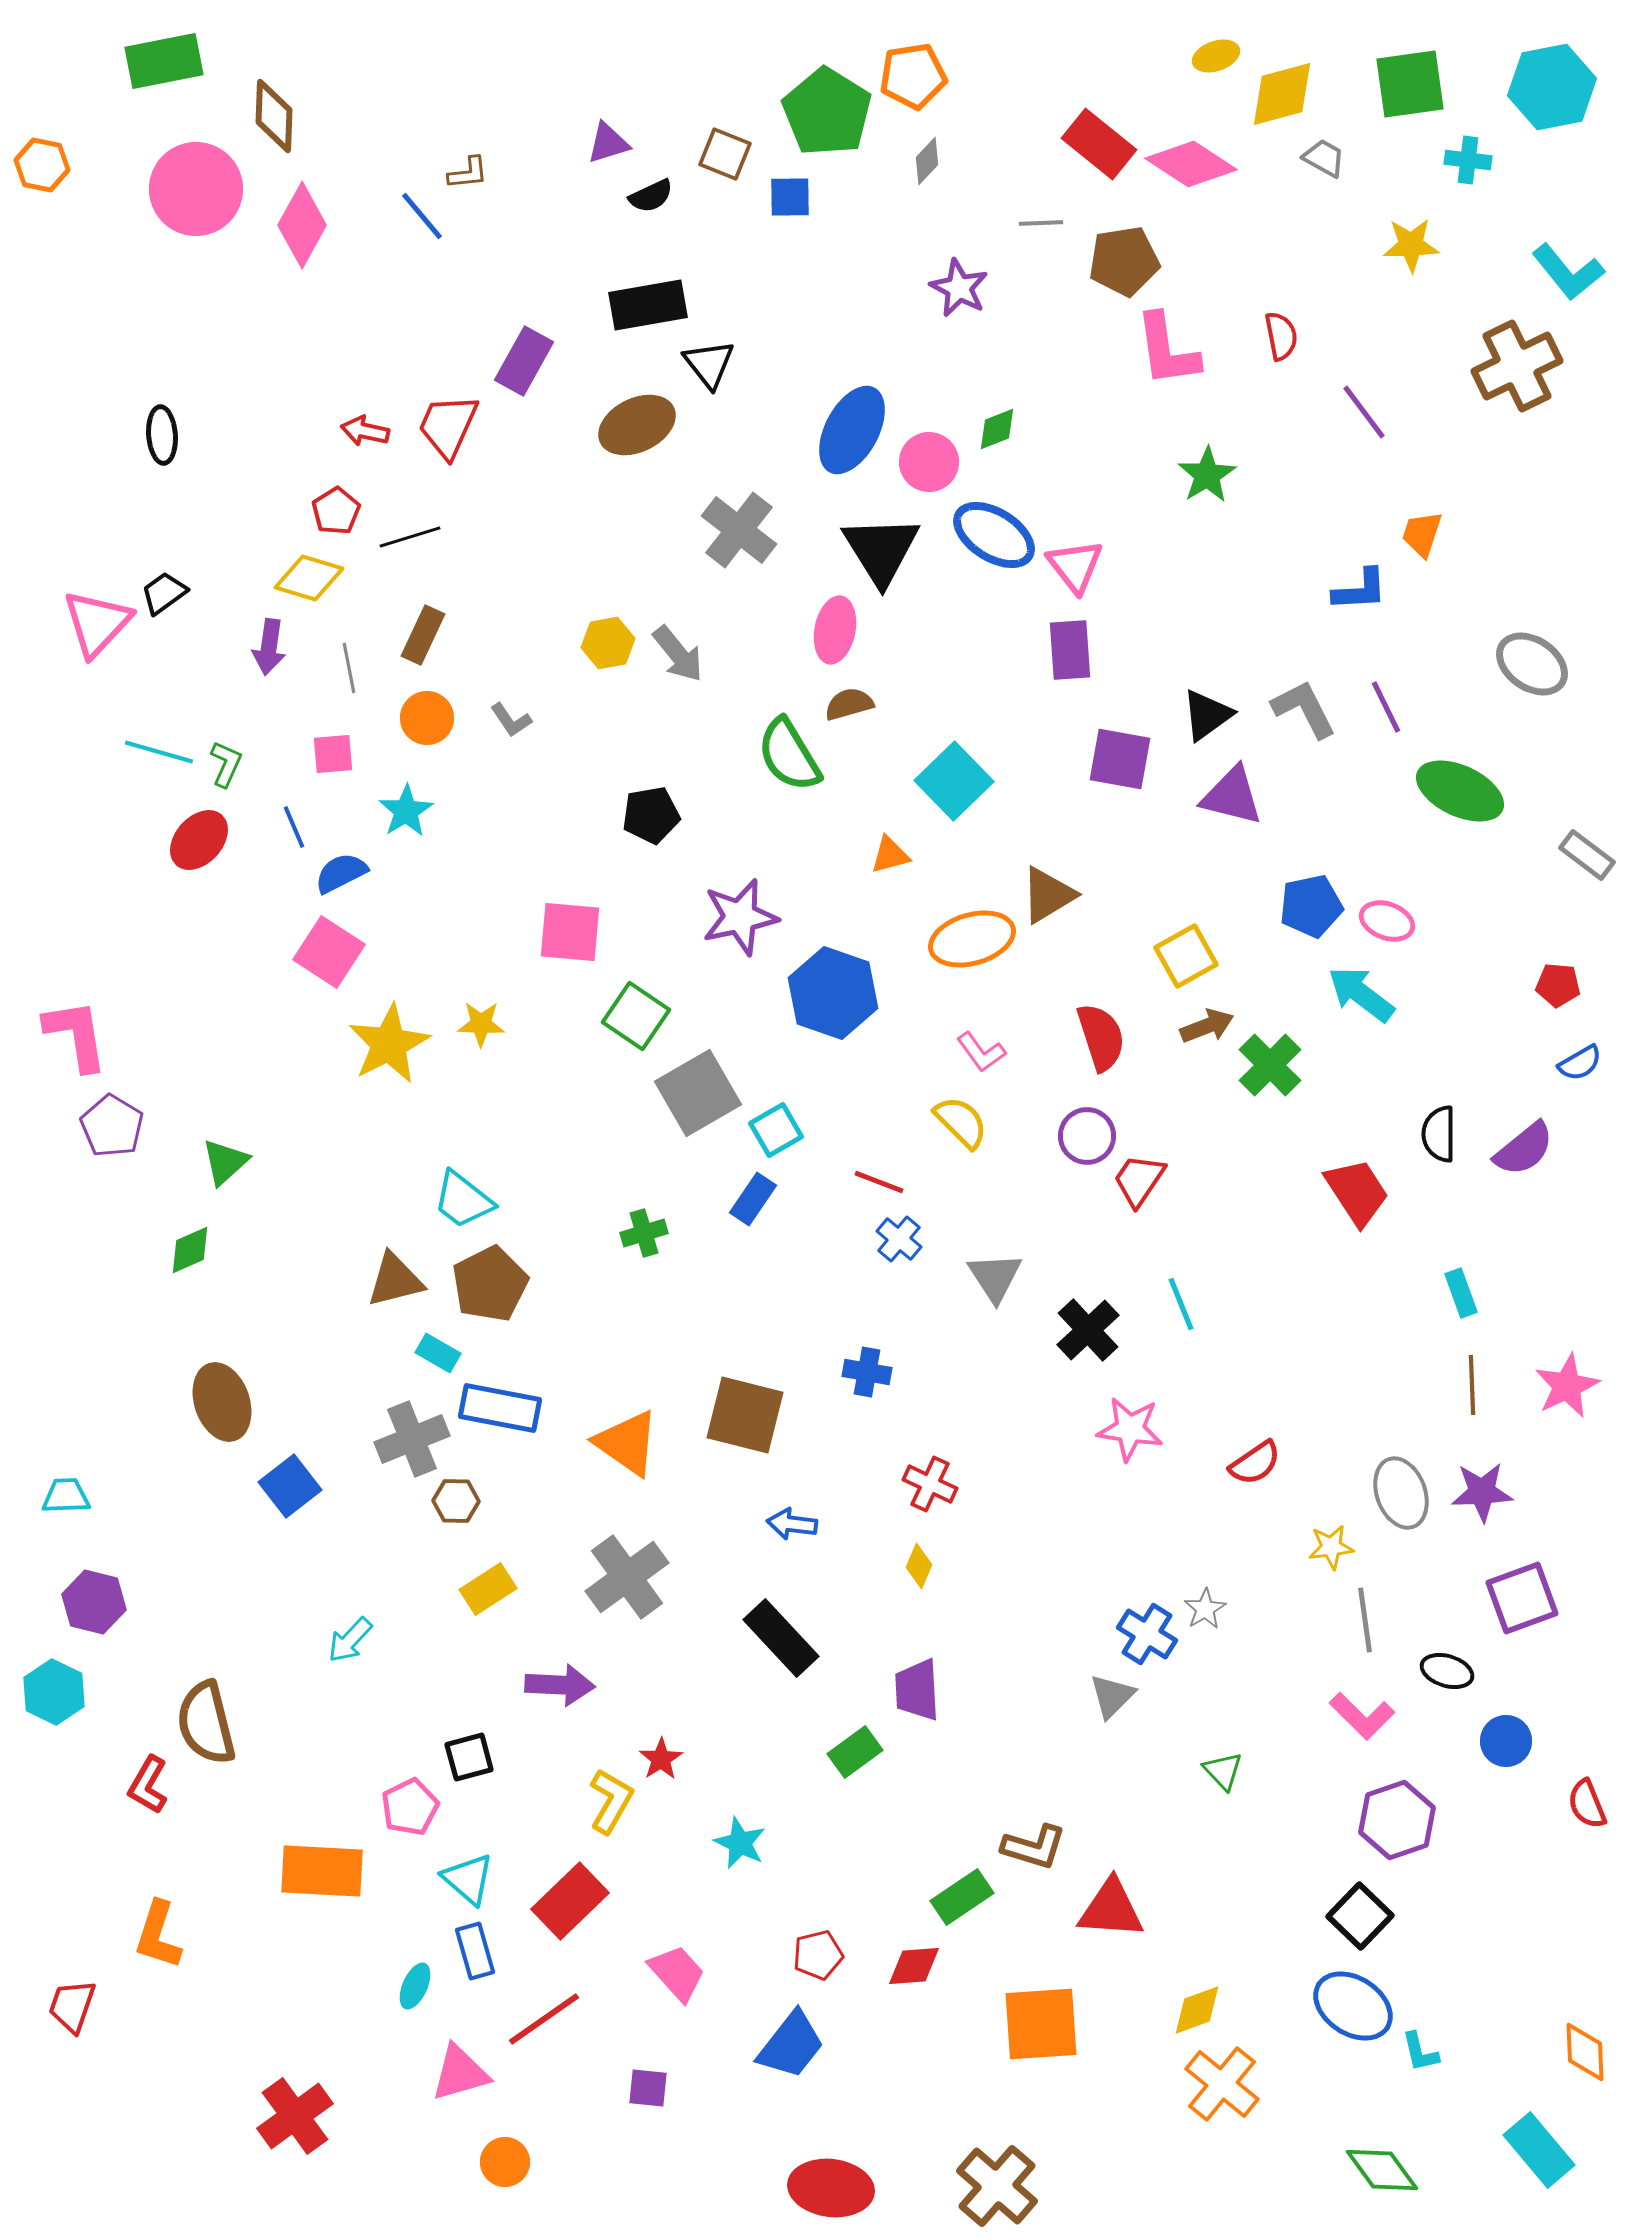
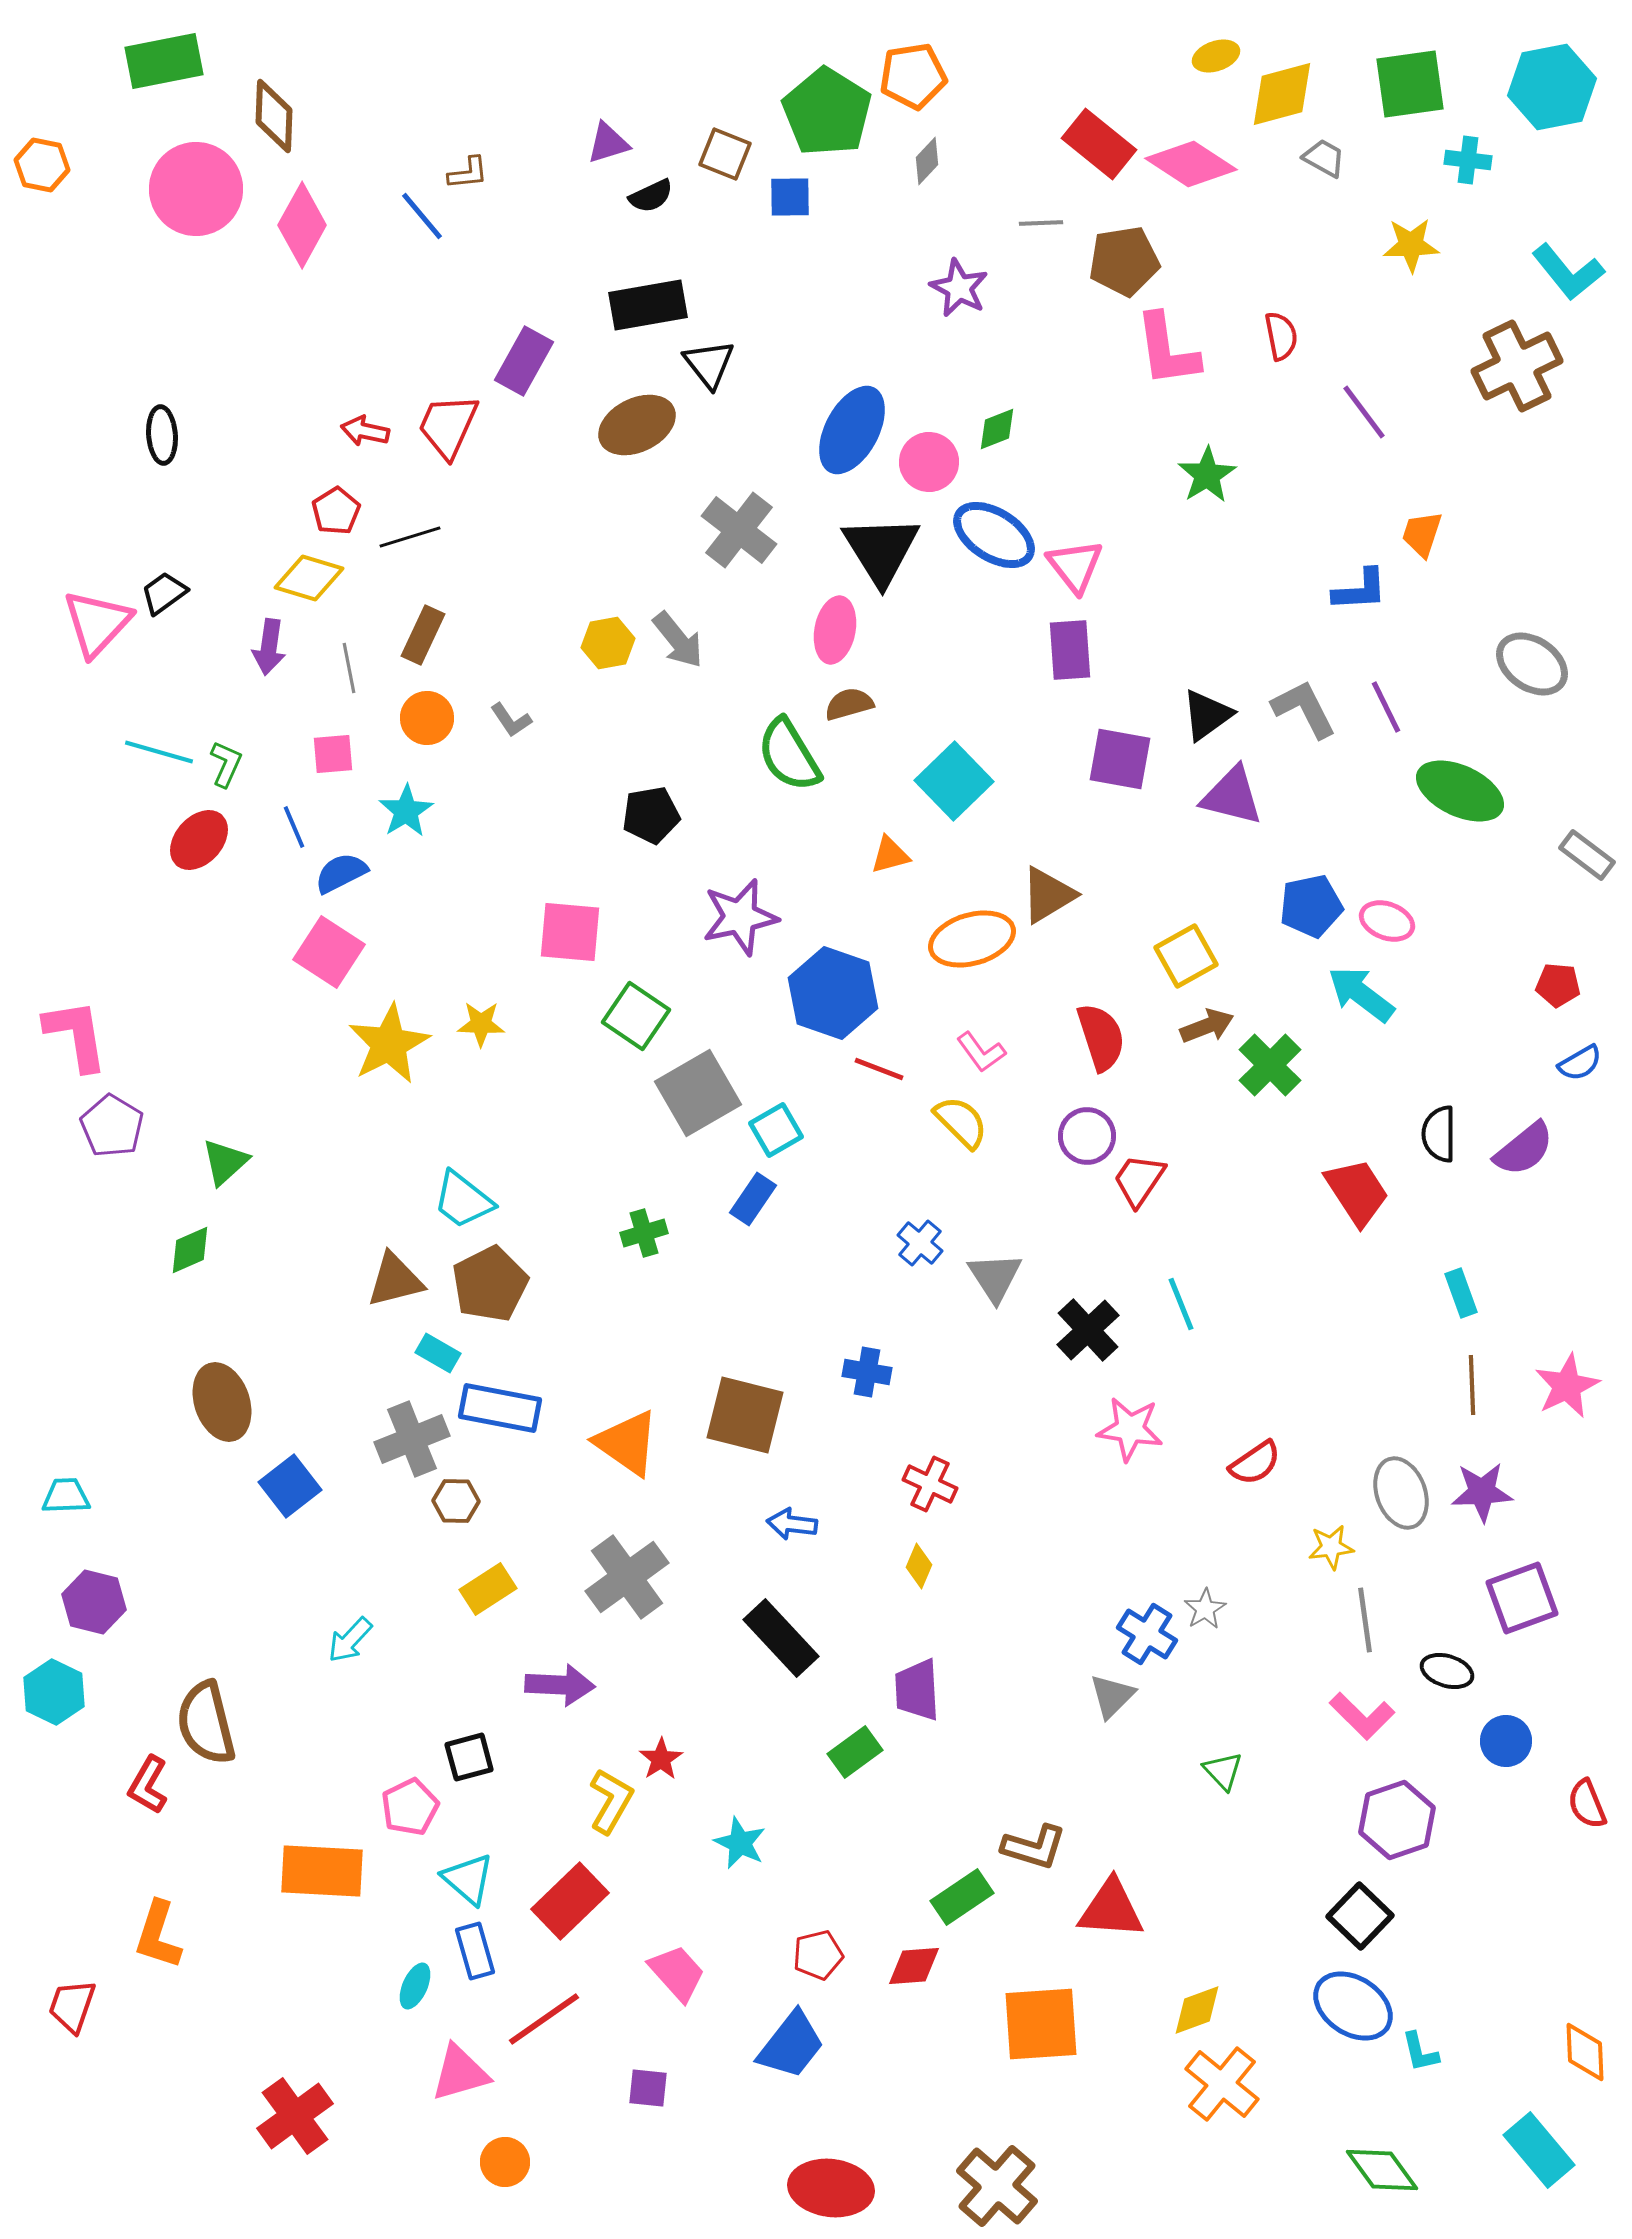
gray arrow at (678, 654): moved 14 px up
red line at (879, 1182): moved 113 px up
blue cross at (899, 1239): moved 21 px right, 4 px down
